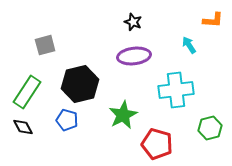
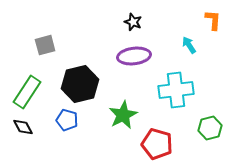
orange L-shape: rotated 90 degrees counterclockwise
